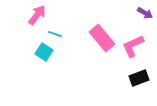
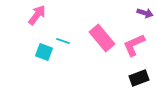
purple arrow: rotated 14 degrees counterclockwise
cyan line: moved 8 px right, 7 px down
pink L-shape: moved 1 px right, 1 px up
cyan square: rotated 12 degrees counterclockwise
